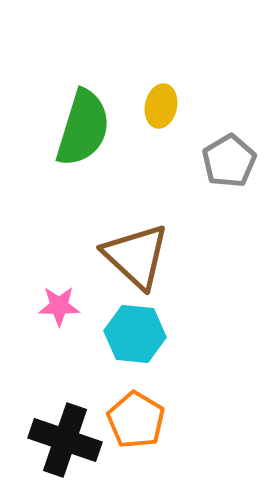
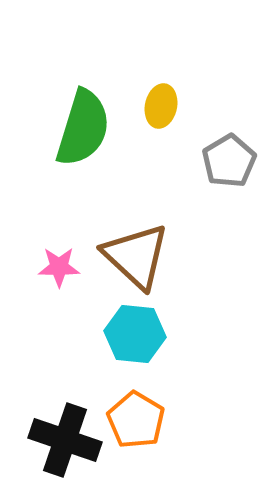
pink star: moved 39 px up
